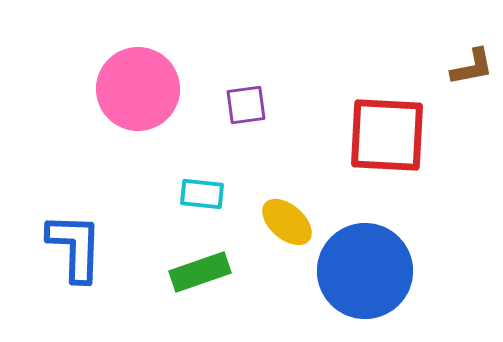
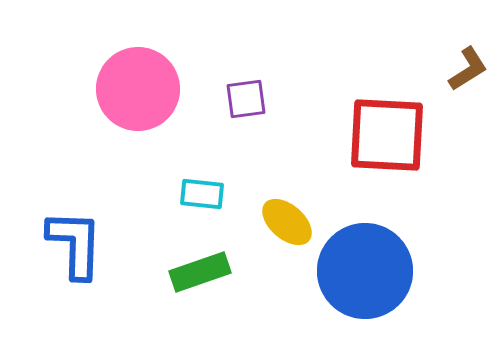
brown L-shape: moved 4 px left, 2 px down; rotated 21 degrees counterclockwise
purple square: moved 6 px up
blue L-shape: moved 3 px up
